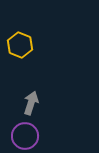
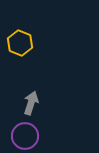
yellow hexagon: moved 2 px up
